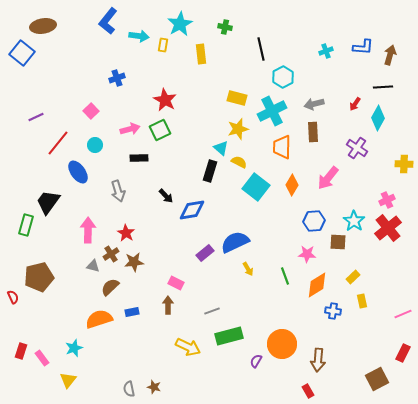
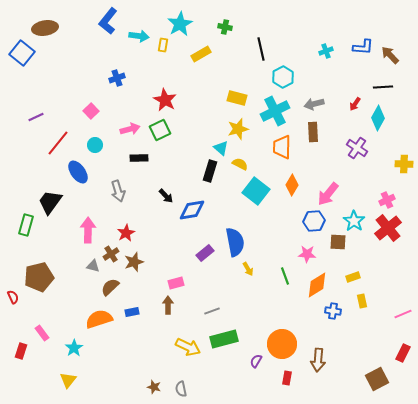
brown ellipse at (43, 26): moved 2 px right, 2 px down
yellow rectangle at (201, 54): rotated 66 degrees clockwise
brown arrow at (390, 55): rotated 60 degrees counterclockwise
cyan cross at (272, 111): moved 3 px right
yellow semicircle at (239, 162): moved 1 px right, 2 px down
pink arrow at (328, 178): moved 16 px down
cyan square at (256, 187): moved 4 px down
black trapezoid at (48, 202): moved 2 px right
red star at (126, 233): rotated 12 degrees clockwise
blue semicircle at (235, 242): rotated 104 degrees clockwise
brown star at (134, 262): rotated 12 degrees counterclockwise
yellow rectangle at (353, 277): rotated 24 degrees clockwise
pink rectangle at (176, 283): rotated 42 degrees counterclockwise
green rectangle at (229, 336): moved 5 px left, 3 px down
cyan star at (74, 348): rotated 12 degrees counterclockwise
pink rectangle at (42, 358): moved 25 px up
gray semicircle at (129, 389): moved 52 px right
red rectangle at (308, 391): moved 21 px left, 13 px up; rotated 40 degrees clockwise
